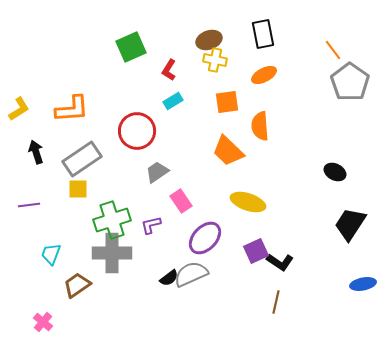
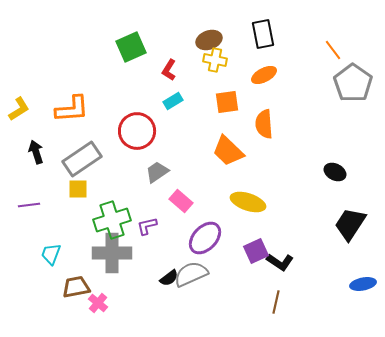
gray pentagon: moved 3 px right, 1 px down
orange semicircle: moved 4 px right, 2 px up
pink rectangle: rotated 15 degrees counterclockwise
purple L-shape: moved 4 px left, 1 px down
brown trapezoid: moved 1 px left, 2 px down; rotated 24 degrees clockwise
pink cross: moved 55 px right, 19 px up
